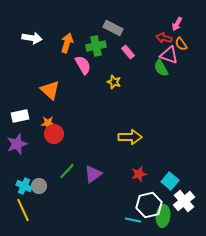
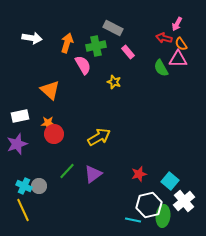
pink triangle: moved 9 px right, 4 px down; rotated 18 degrees counterclockwise
yellow arrow: moved 31 px left; rotated 30 degrees counterclockwise
